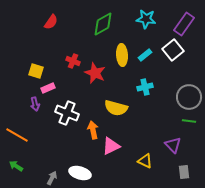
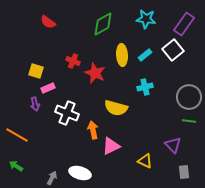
red semicircle: moved 3 px left; rotated 91 degrees clockwise
